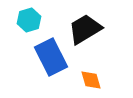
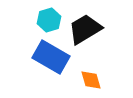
cyan hexagon: moved 20 px right
blue rectangle: rotated 33 degrees counterclockwise
